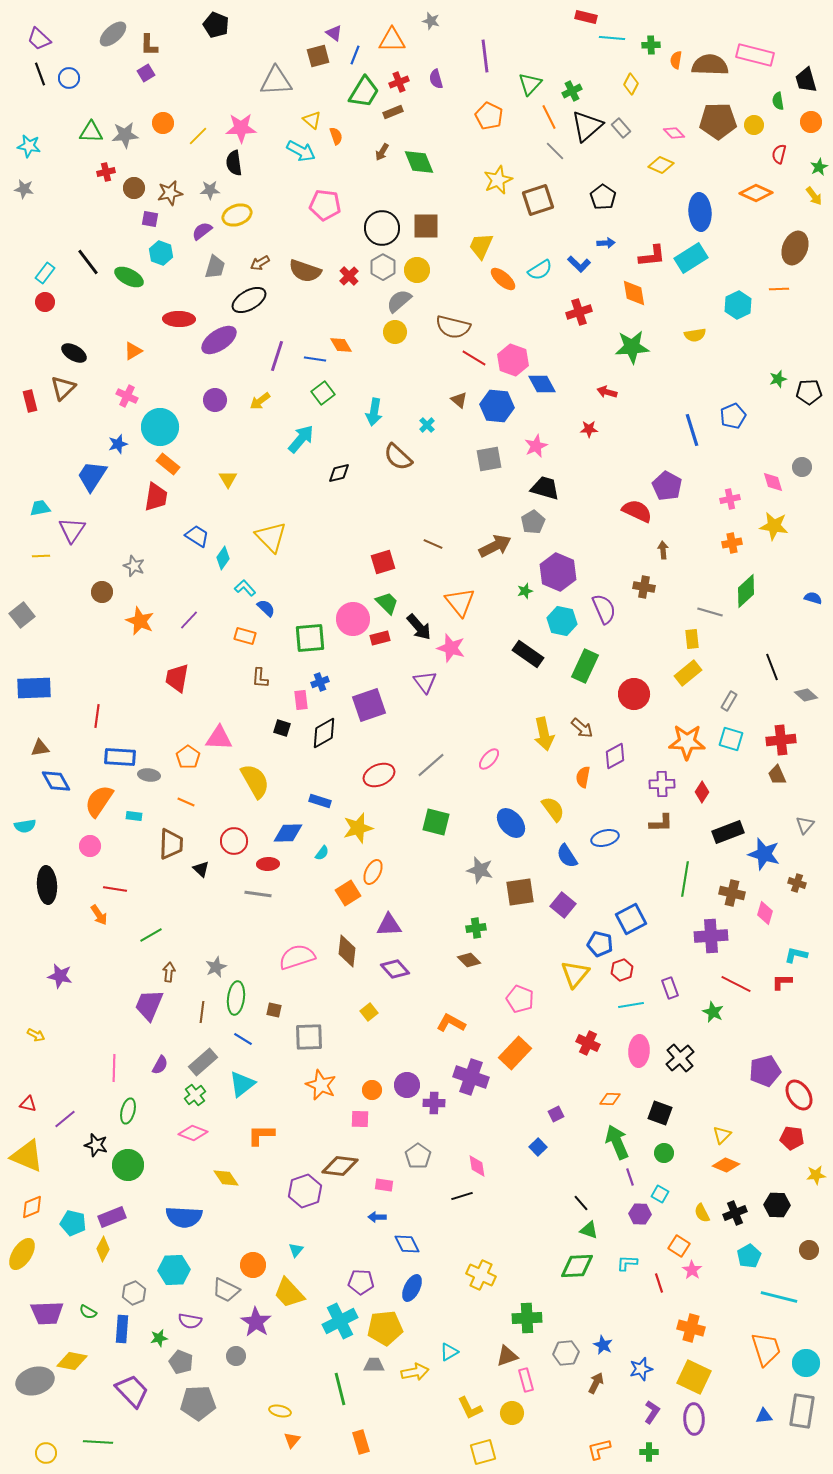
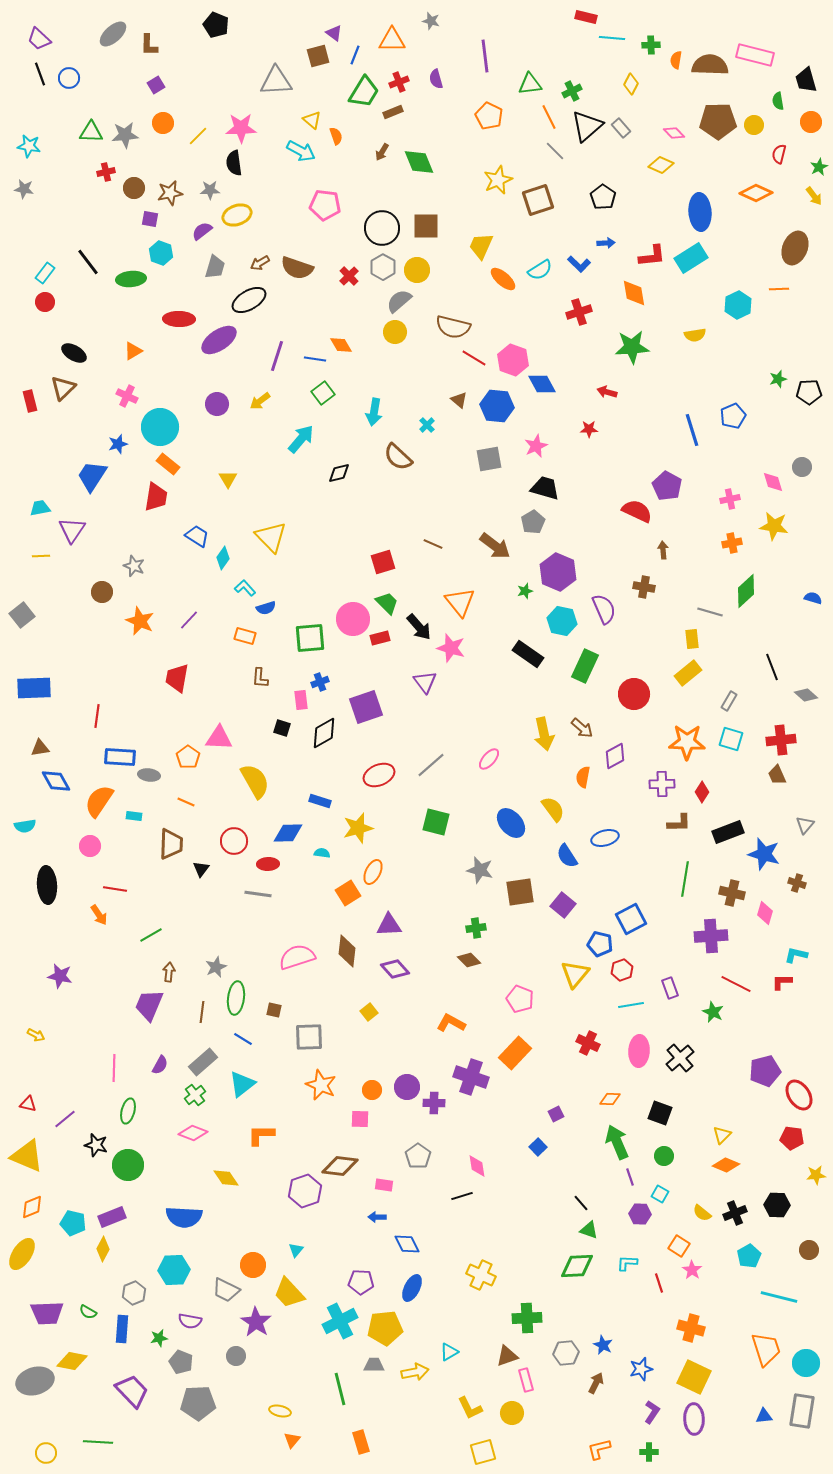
purple square at (146, 73): moved 10 px right, 12 px down
green triangle at (530, 84): rotated 40 degrees clockwise
brown semicircle at (305, 271): moved 8 px left, 3 px up
green ellipse at (129, 277): moved 2 px right, 2 px down; rotated 32 degrees counterclockwise
purple circle at (215, 400): moved 2 px right, 4 px down
brown arrow at (495, 546): rotated 64 degrees clockwise
blue semicircle at (266, 608): rotated 120 degrees clockwise
purple square at (369, 705): moved 3 px left, 2 px down
brown L-shape at (661, 823): moved 18 px right
cyan semicircle at (322, 853): rotated 119 degrees counterclockwise
black triangle at (201, 869): rotated 24 degrees clockwise
purple circle at (407, 1085): moved 2 px down
green circle at (664, 1153): moved 3 px down
yellow semicircle at (702, 1213): rotated 24 degrees counterclockwise
